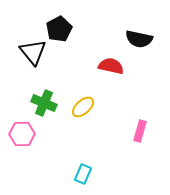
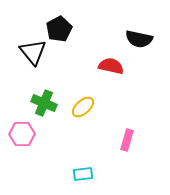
pink rectangle: moved 13 px left, 9 px down
cyan rectangle: rotated 60 degrees clockwise
